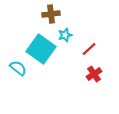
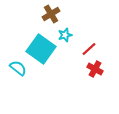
brown cross: rotated 24 degrees counterclockwise
red cross: moved 1 px right, 5 px up; rotated 28 degrees counterclockwise
